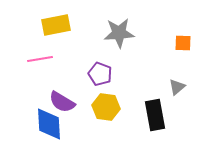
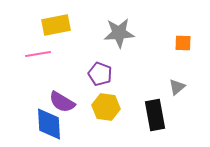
pink line: moved 2 px left, 5 px up
